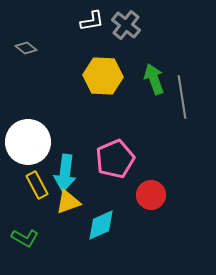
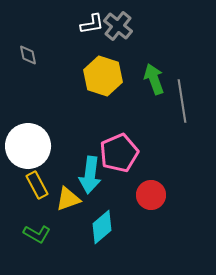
white L-shape: moved 3 px down
gray cross: moved 8 px left, 1 px down
gray diamond: moved 2 px right, 7 px down; rotated 40 degrees clockwise
yellow hexagon: rotated 15 degrees clockwise
gray line: moved 4 px down
white circle: moved 4 px down
pink pentagon: moved 4 px right, 6 px up
cyan arrow: moved 25 px right, 2 px down
yellow triangle: moved 3 px up
cyan diamond: moved 1 px right, 2 px down; rotated 16 degrees counterclockwise
green L-shape: moved 12 px right, 4 px up
